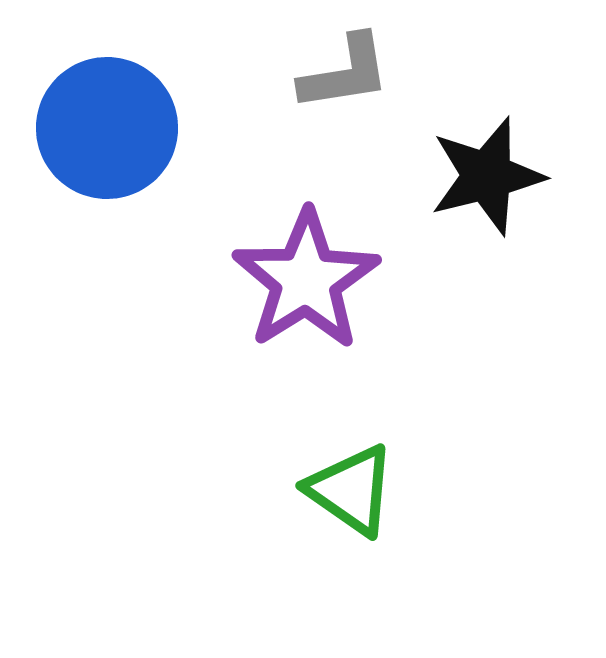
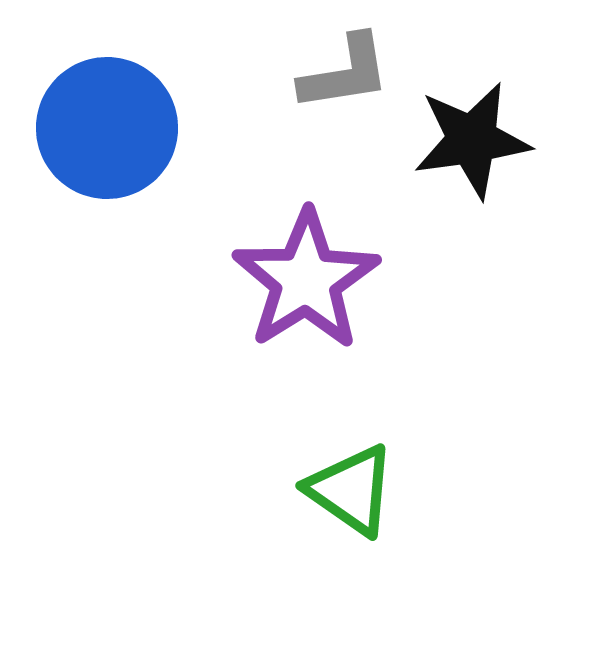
black star: moved 15 px left, 36 px up; rotated 6 degrees clockwise
